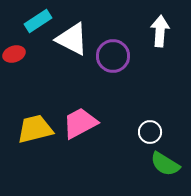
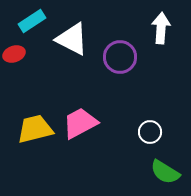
cyan rectangle: moved 6 px left
white arrow: moved 1 px right, 3 px up
purple circle: moved 7 px right, 1 px down
green semicircle: moved 8 px down
